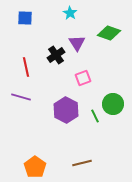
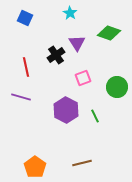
blue square: rotated 21 degrees clockwise
green circle: moved 4 px right, 17 px up
